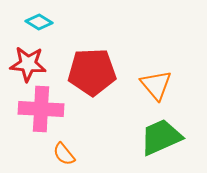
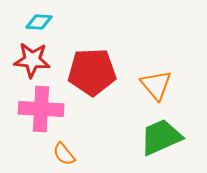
cyan diamond: rotated 28 degrees counterclockwise
red star: moved 4 px right, 4 px up
